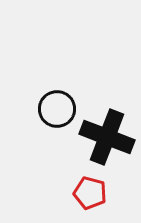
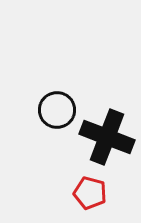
black circle: moved 1 px down
